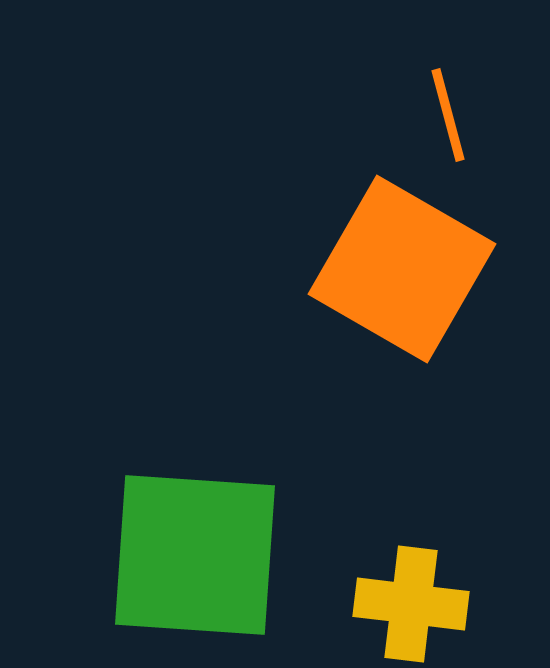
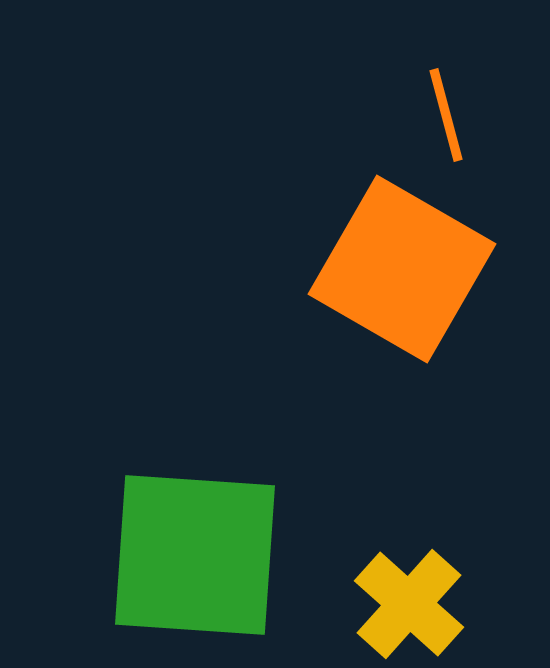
orange line: moved 2 px left
yellow cross: moved 2 px left; rotated 35 degrees clockwise
